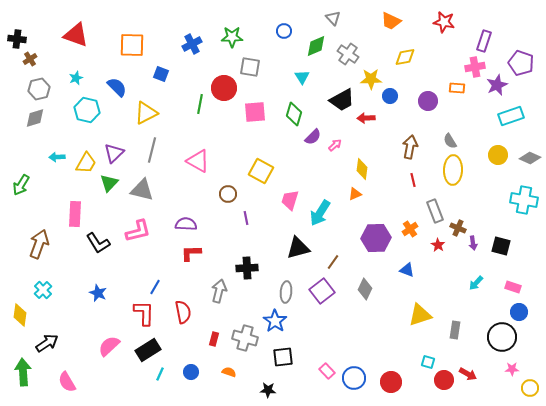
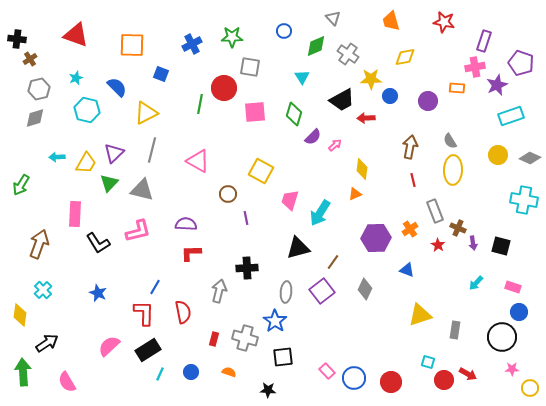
orange trapezoid at (391, 21): rotated 50 degrees clockwise
